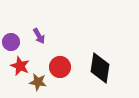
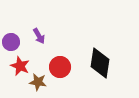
black diamond: moved 5 px up
